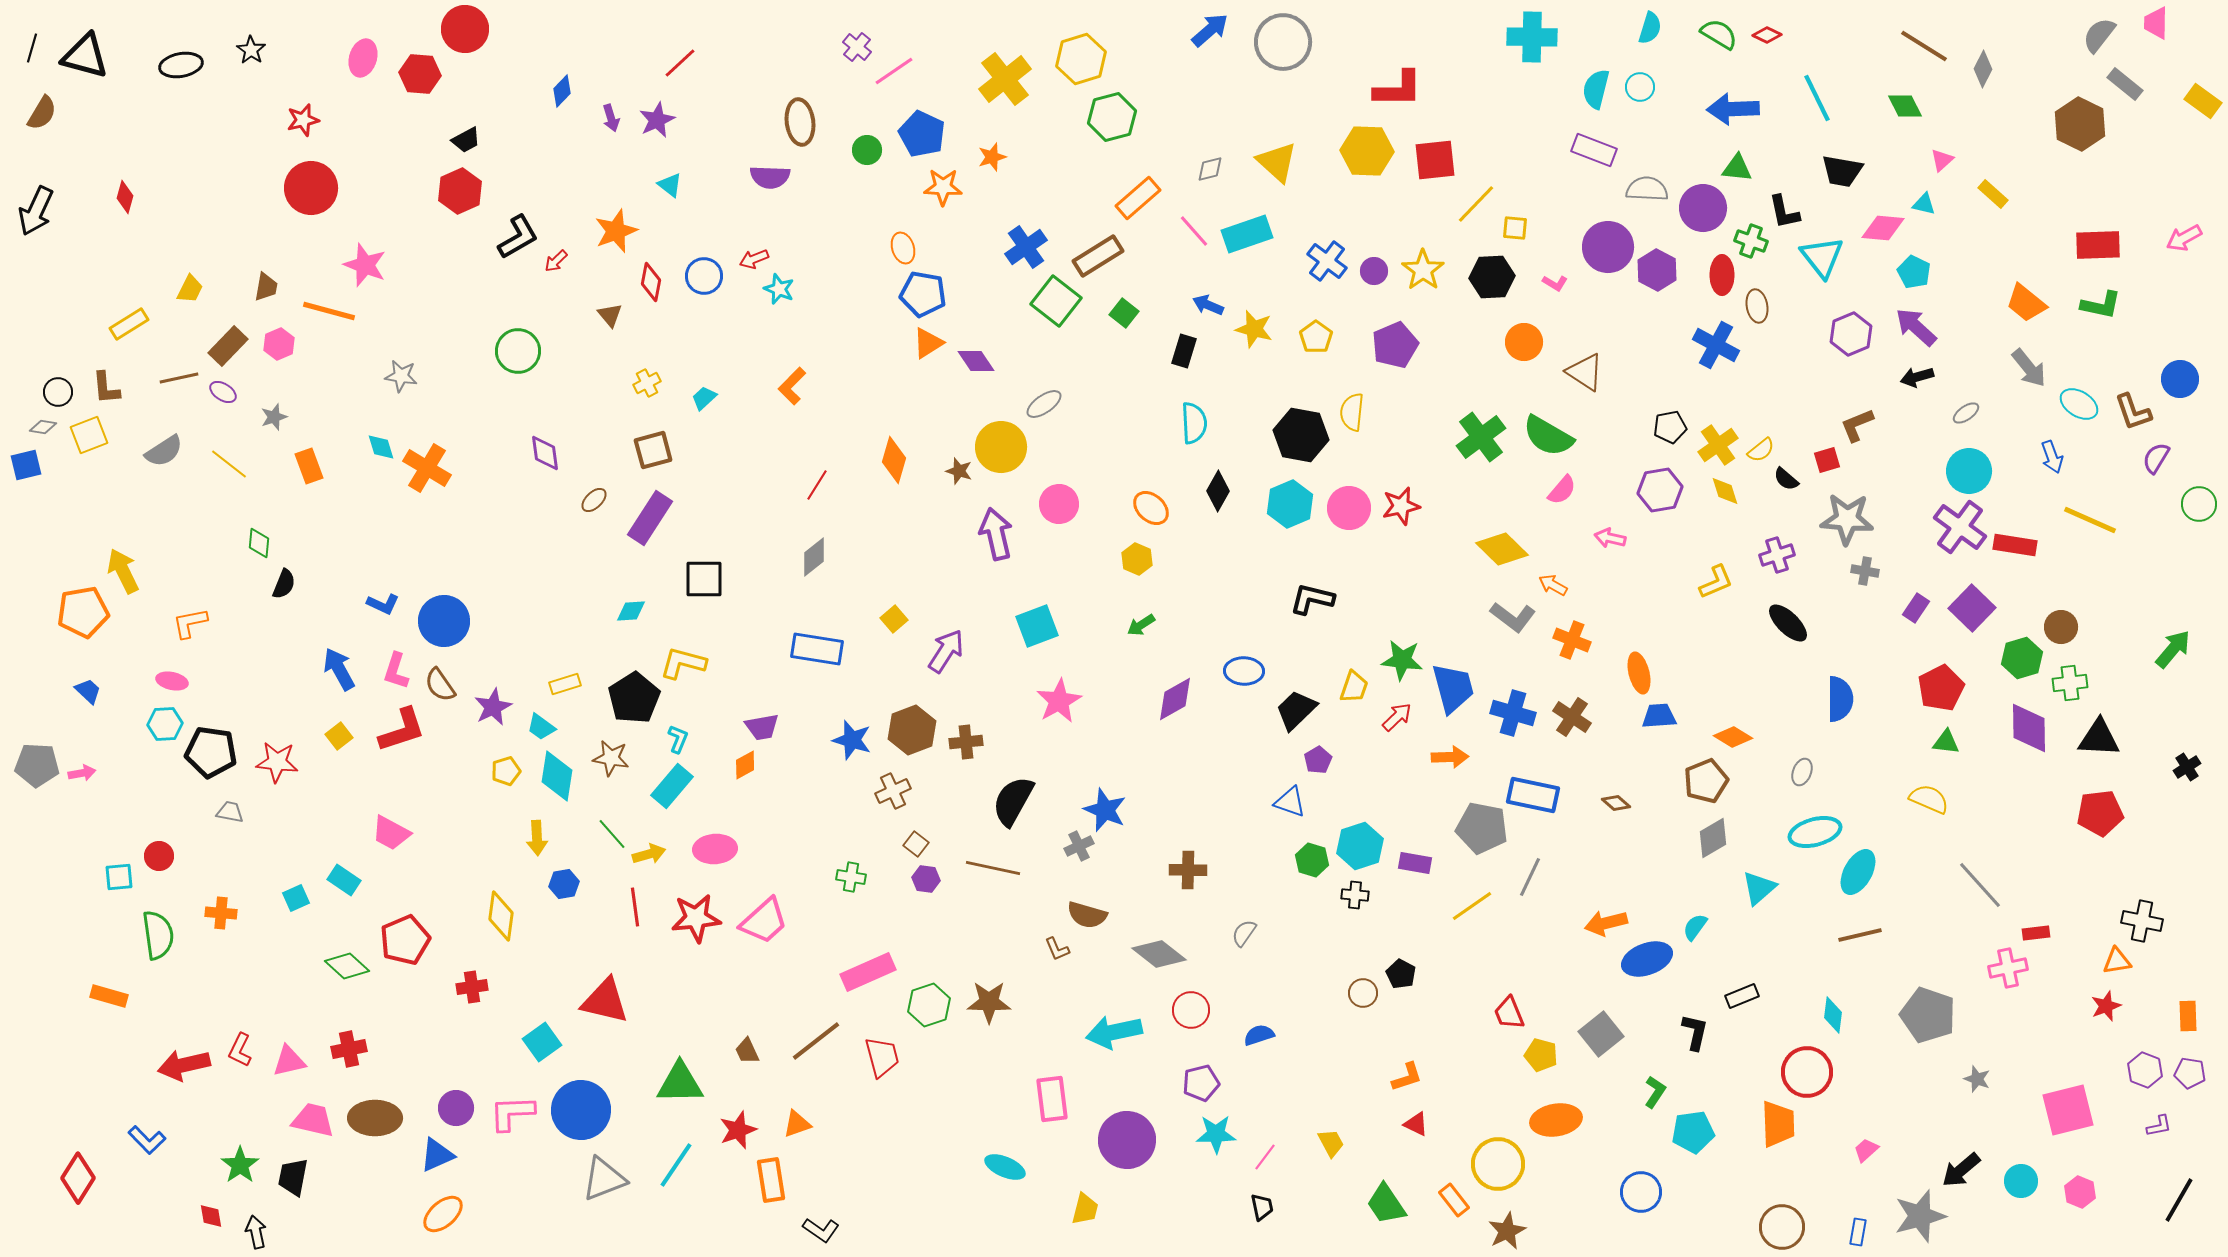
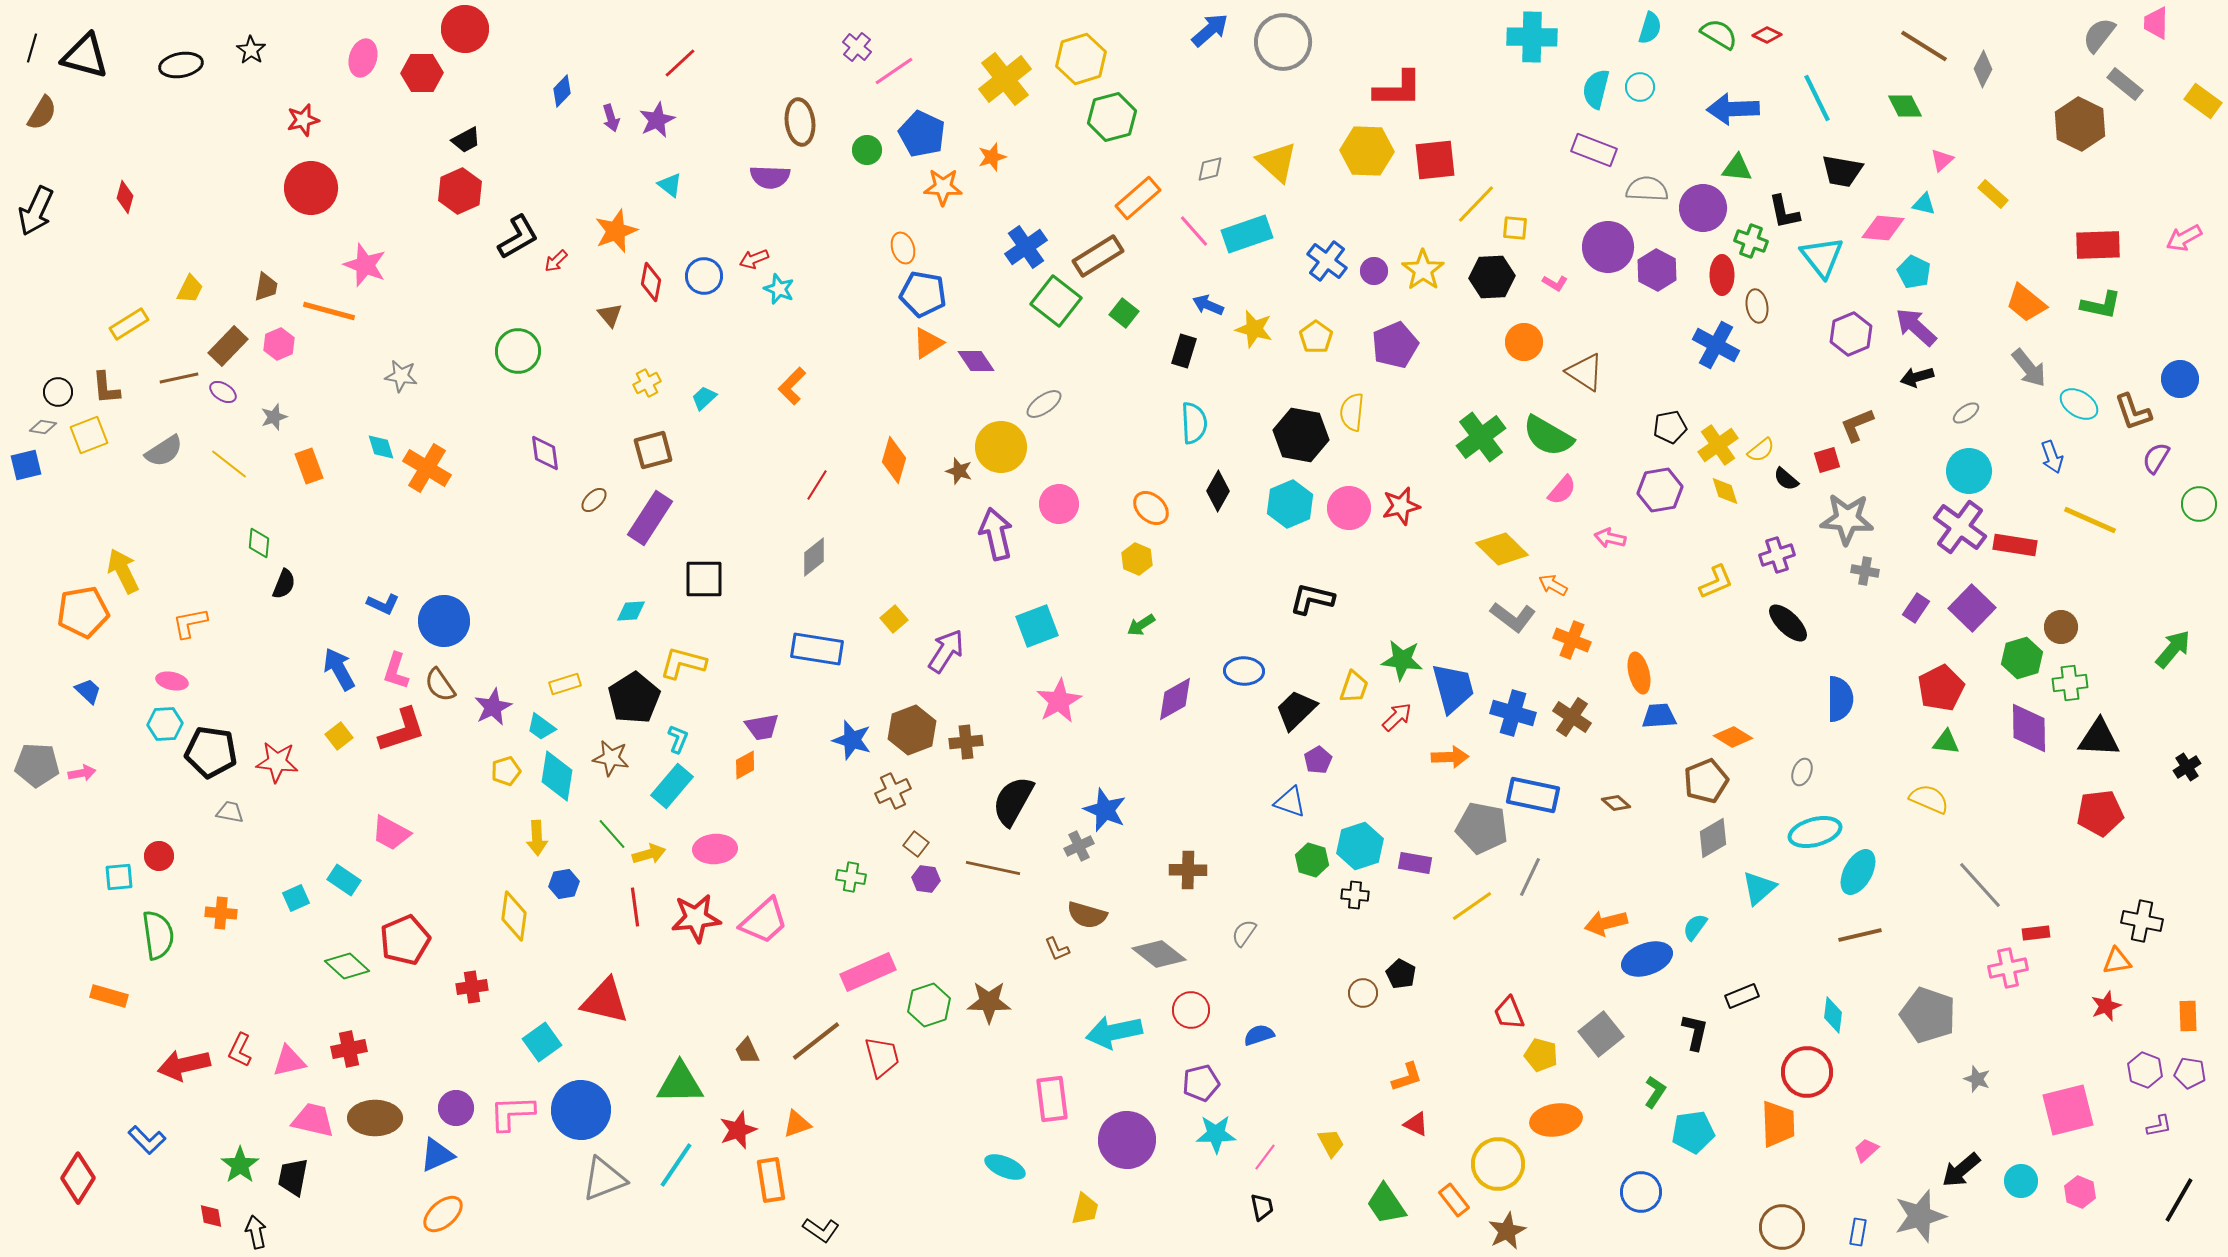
red hexagon at (420, 74): moved 2 px right, 1 px up; rotated 6 degrees counterclockwise
yellow diamond at (501, 916): moved 13 px right
